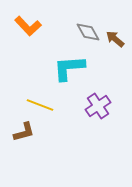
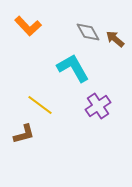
cyan L-shape: moved 4 px right; rotated 64 degrees clockwise
yellow line: rotated 16 degrees clockwise
brown L-shape: moved 2 px down
